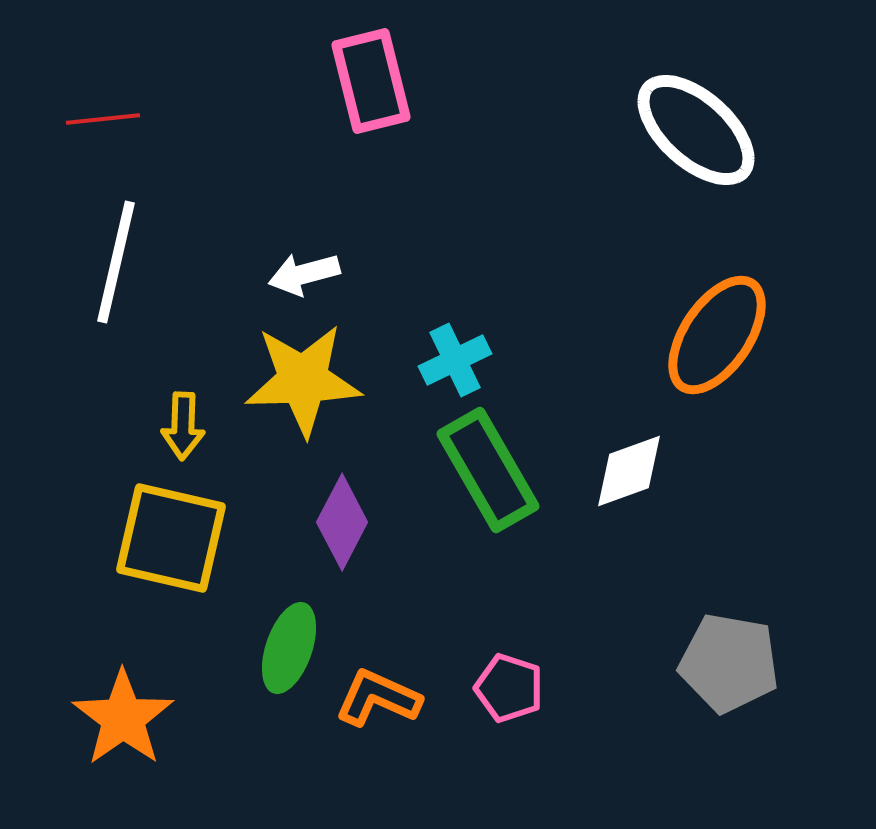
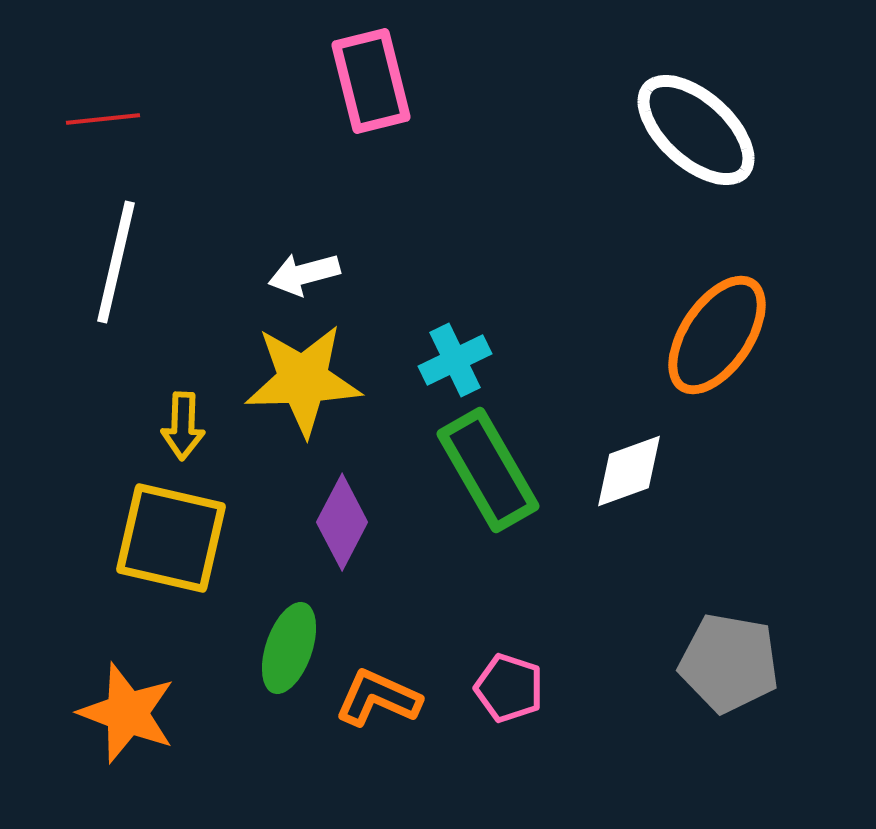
orange star: moved 4 px right, 5 px up; rotated 16 degrees counterclockwise
